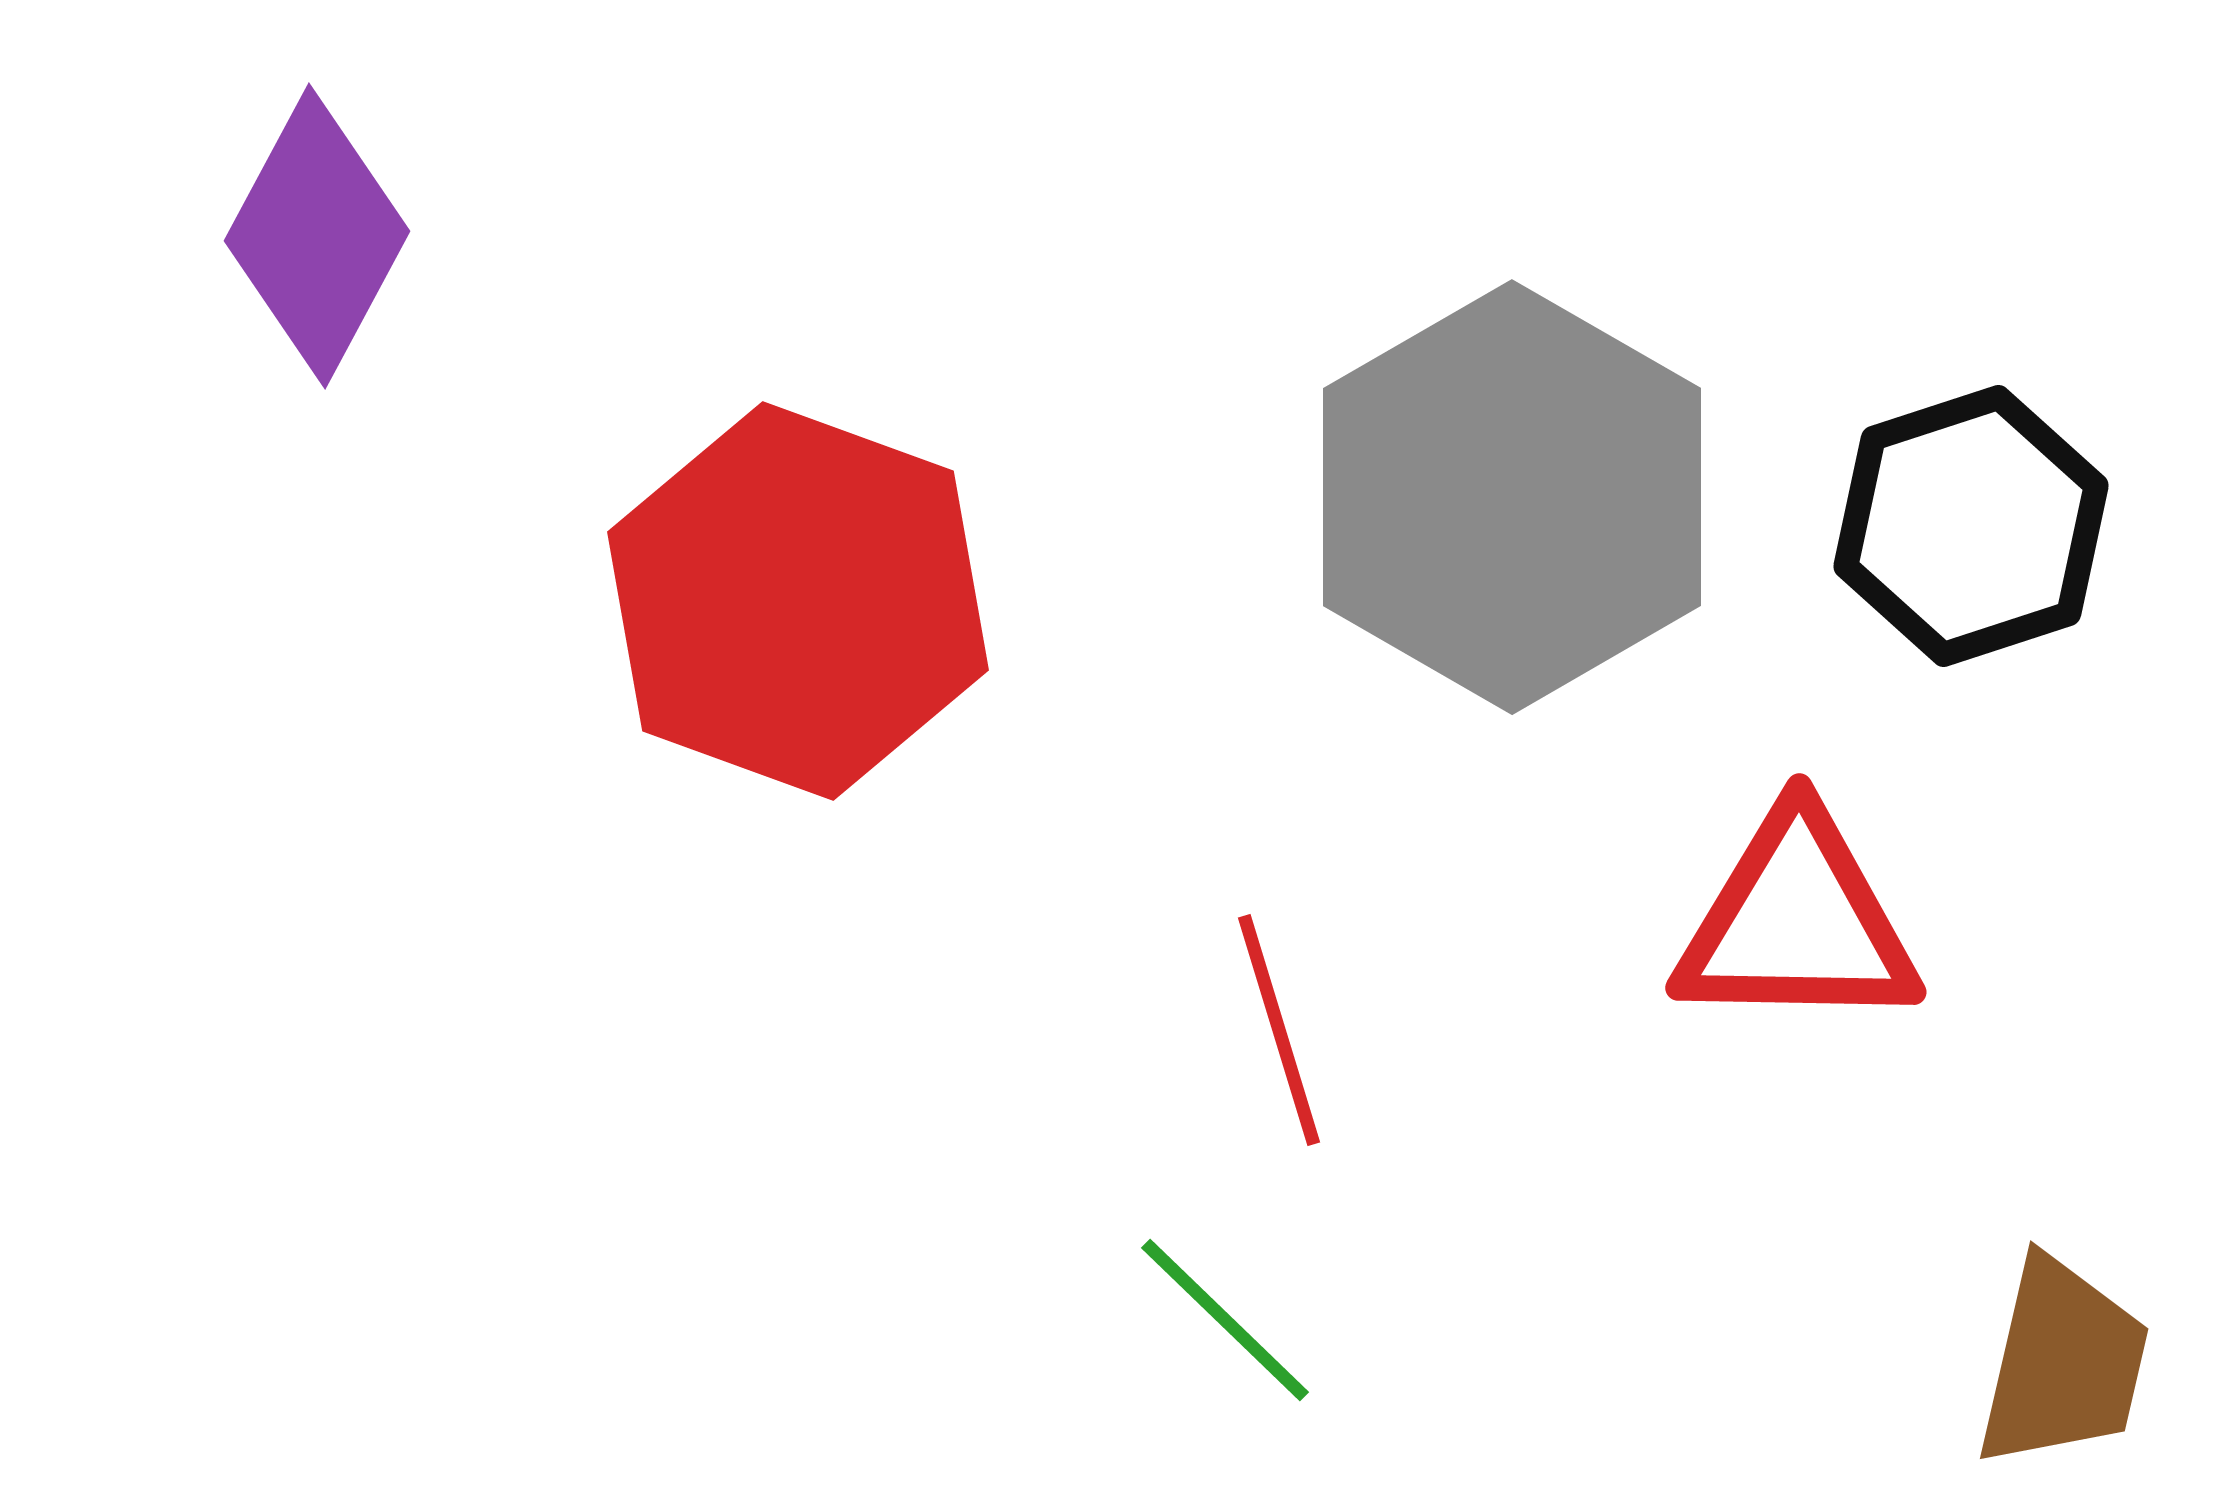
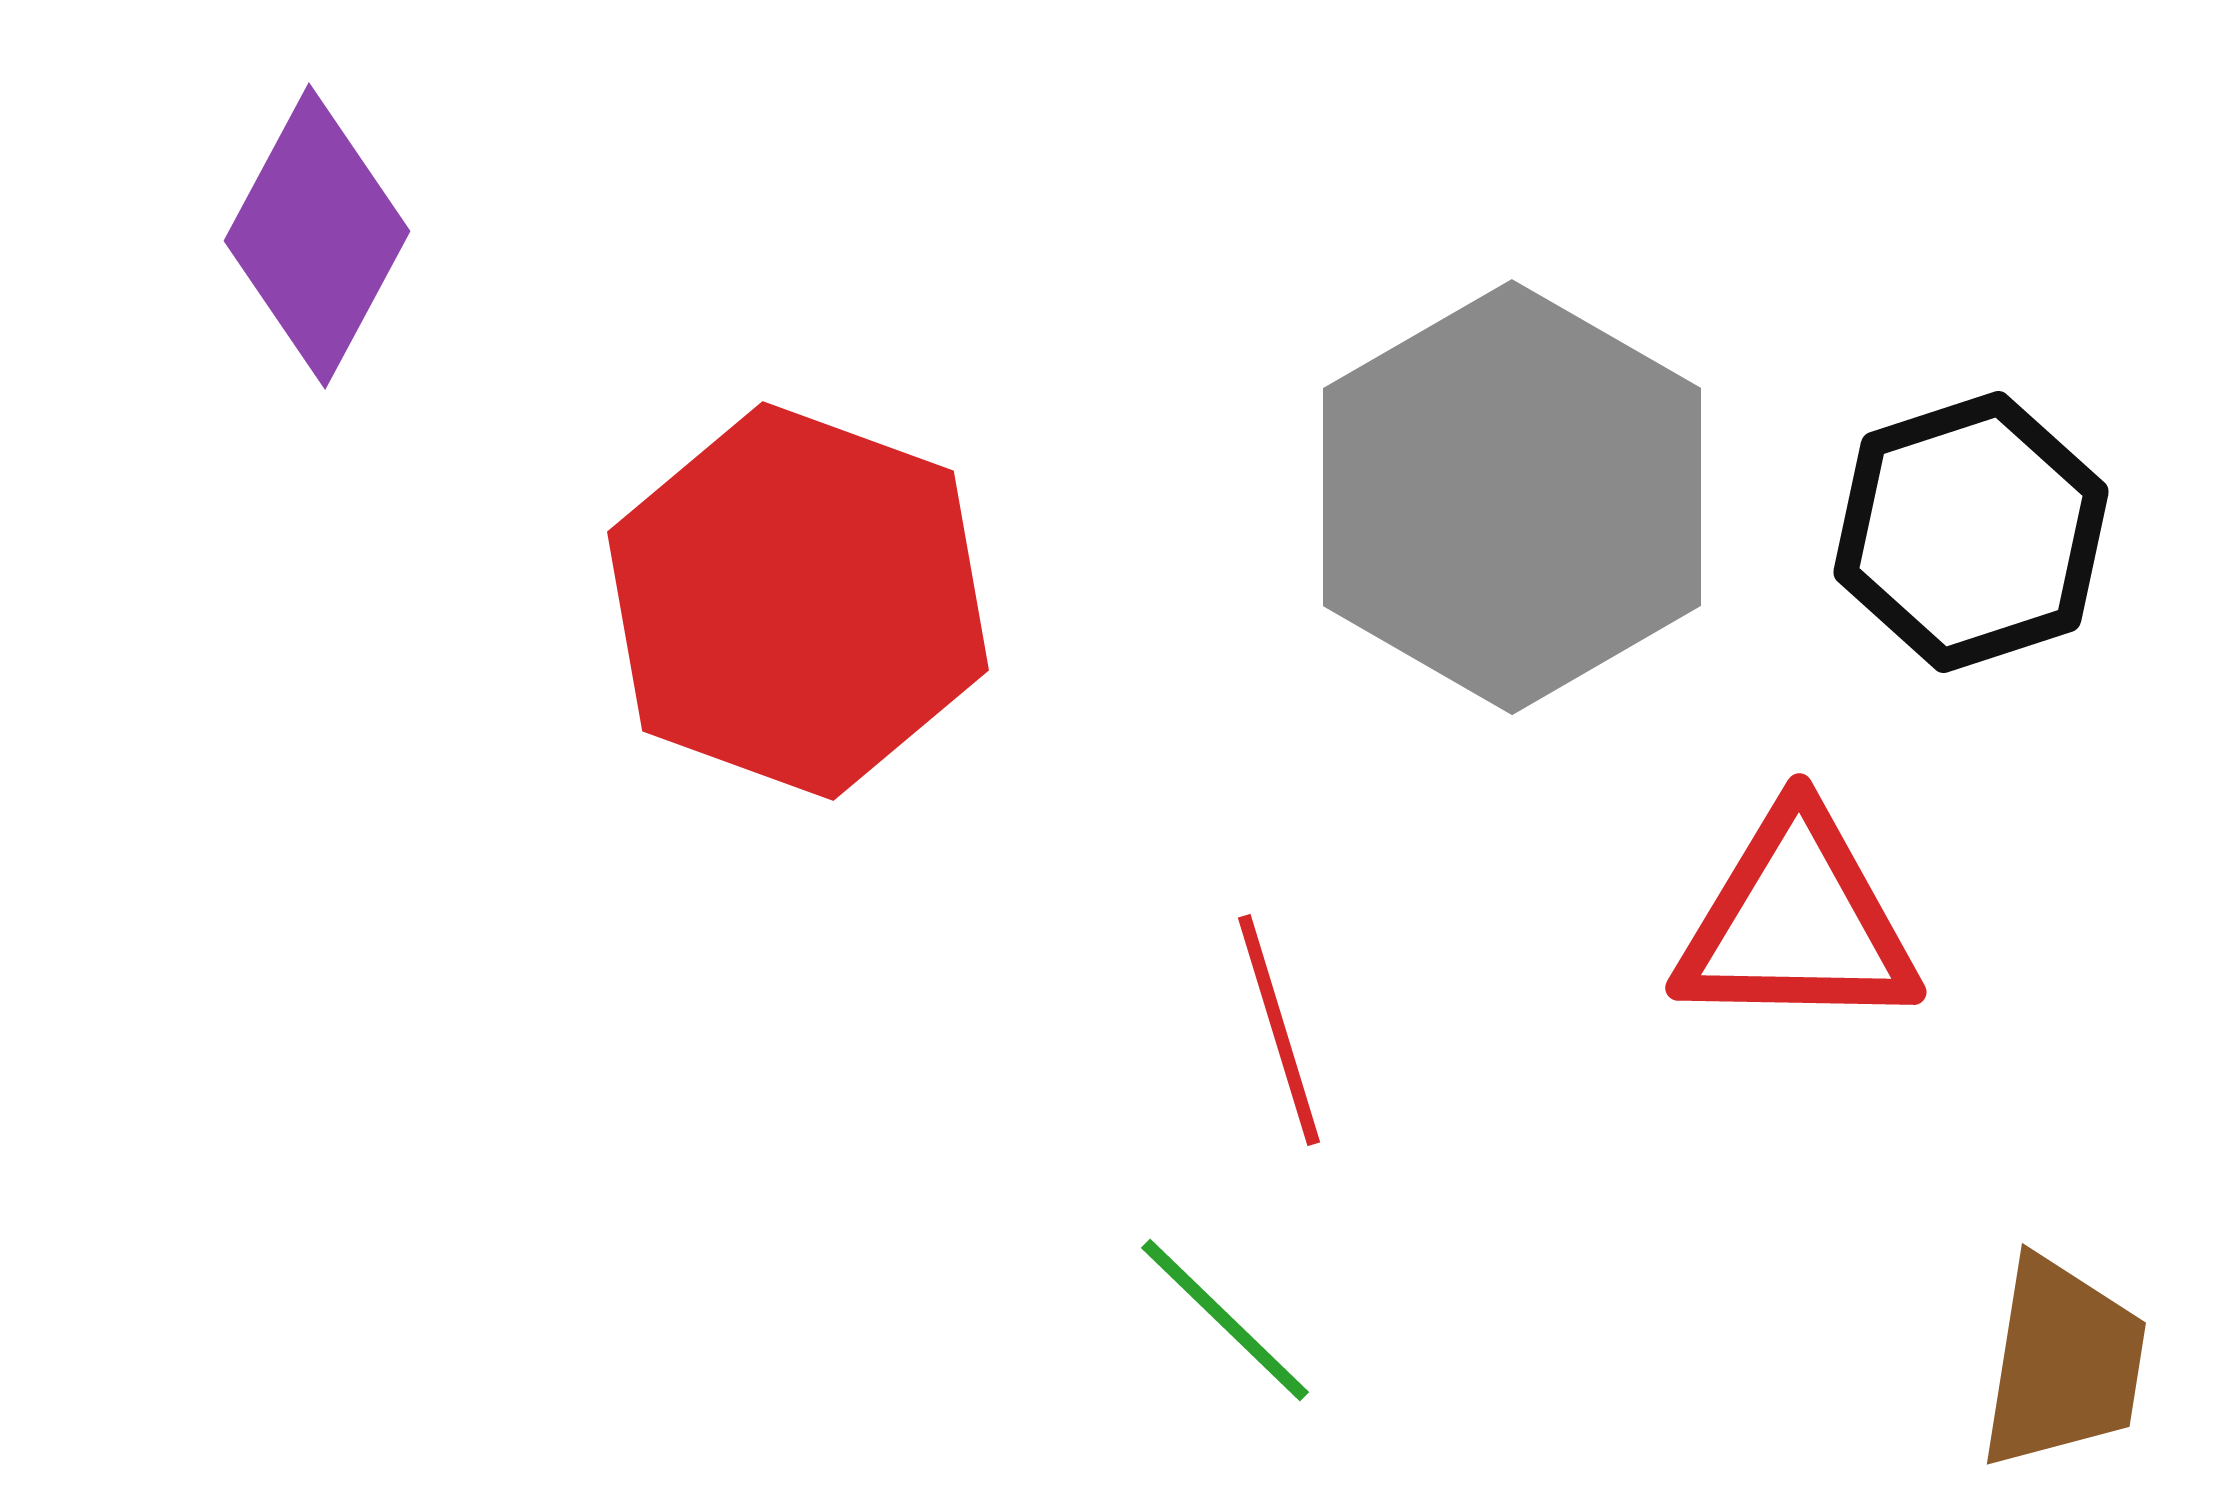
black hexagon: moved 6 px down
brown trapezoid: rotated 4 degrees counterclockwise
